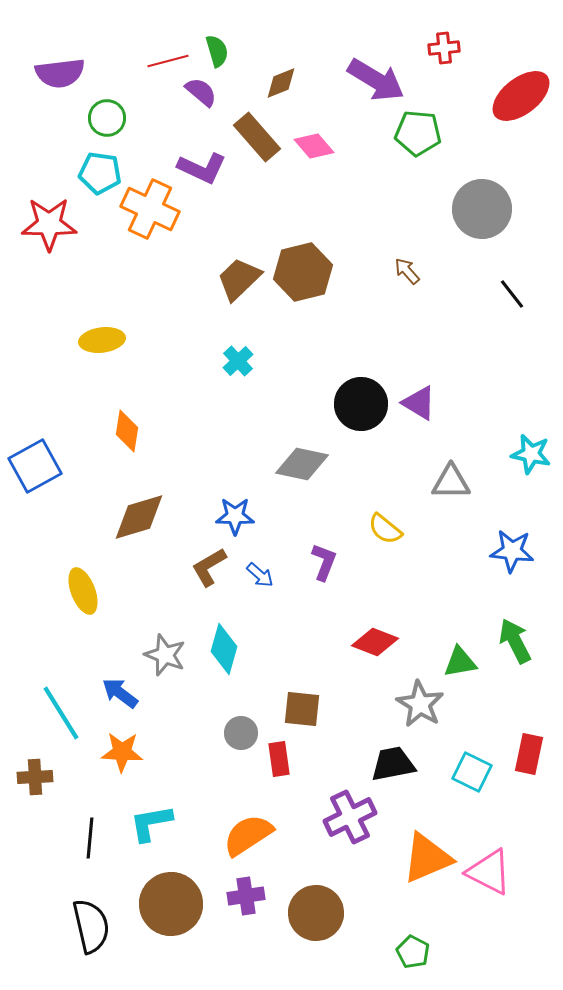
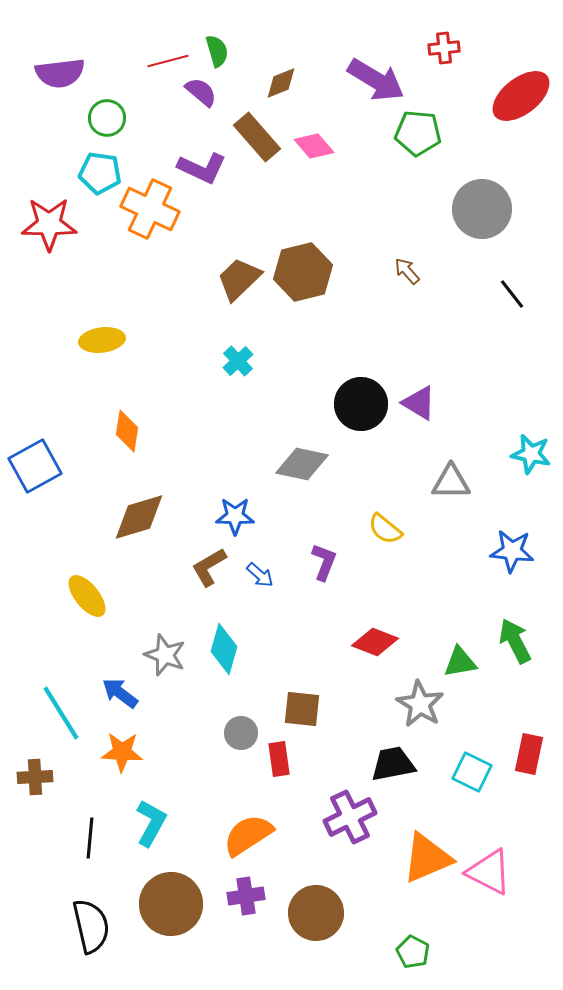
yellow ellipse at (83, 591): moved 4 px right, 5 px down; rotated 18 degrees counterclockwise
cyan L-shape at (151, 823): rotated 129 degrees clockwise
